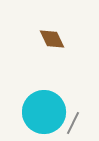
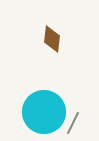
brown diamond: rotated 32 degrees clockwise
